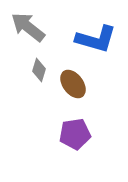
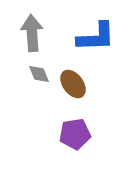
gray arrow: moved 4 px right, 6 px down; rotated 48 degrees clockwise
blue L-shape: moved 2 px up; rotated 18 degrees counterclockwise
gray diamond: moved 4 px down; rotated 40 degrees counterclockwise
